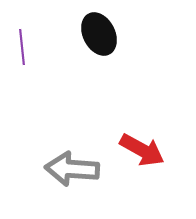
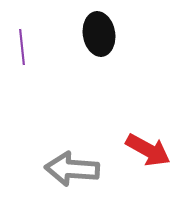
black ellipse: rotated 18 degrees clockwise
red arrow: moved 6 px right
